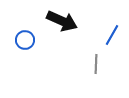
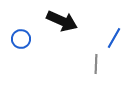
blue line: moved 2 px right, 3 px down
blue circle: moved 4 px left, 1 px up
